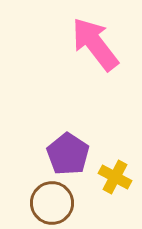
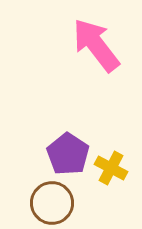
pink arrow: moved 1 px right, 1 px down
yellow cross: moved 4 px left, 9 px up
